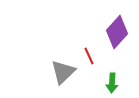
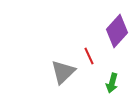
purple diamond: moved 1 px up
green arrow: rotated 12 degrees clockwise
